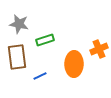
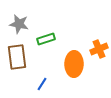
green rectangle: moved 1 px right, 1 px up
blue line: moved 2 px right, 8 px down; rotated 32 degrees counterclockwise
